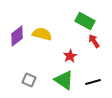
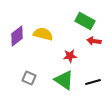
yellow semicircle: moved 1 px right
red arrow: rotated 48 degrees counterclockwise
red star: rotated 24 degrees clockwise
gray square: moved 2 px up
